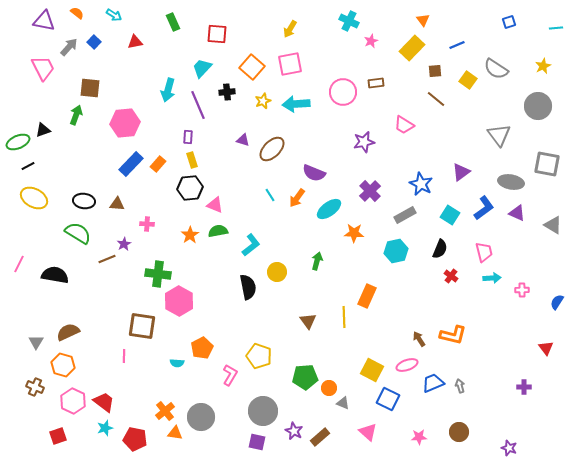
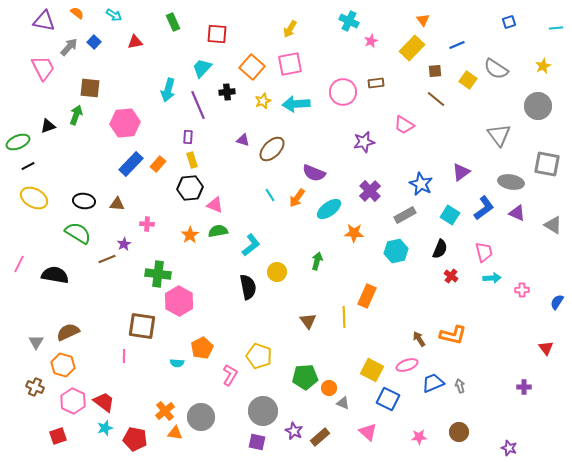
black triangle at (43, 130): moved 5 px right, 4 px up
